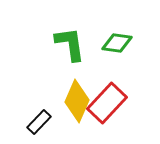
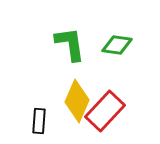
green diamond: moved 2 px down
red rectangle: moved 2 px left, 8 px down
black rectangle: moved 1 px up; rotated 40 degrees counterclockwise
